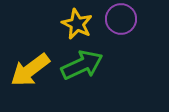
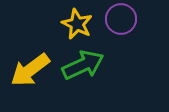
green arrow: moved 1 px right
